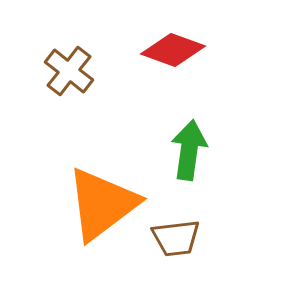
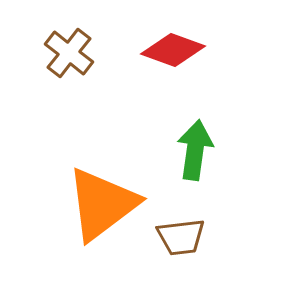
brown cross: moved 18 px up
green arrow: moved 6 px right
brown trapezoid: moved 5 px right, 1 px up
